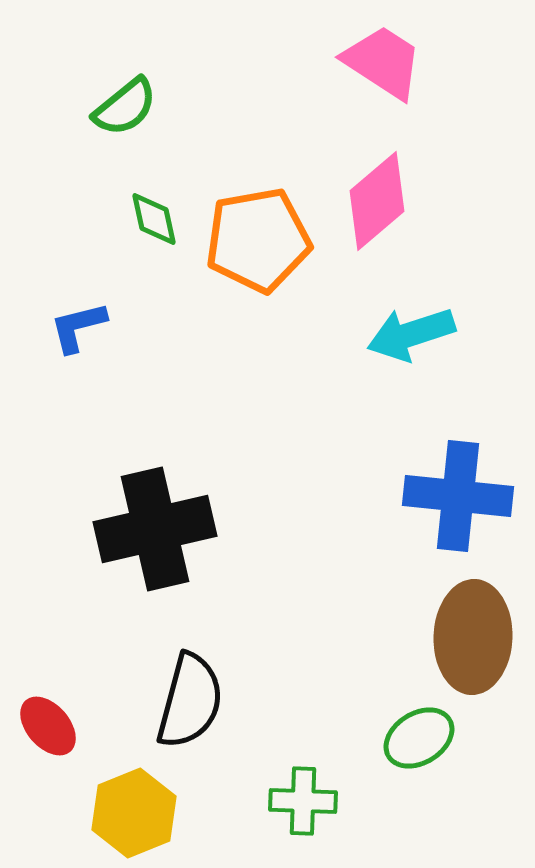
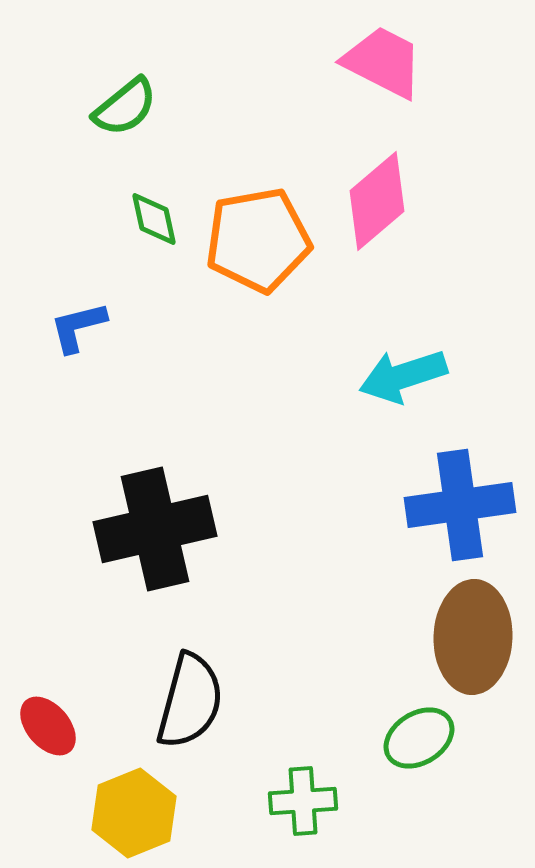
pink trapezoid: rotated 6 degrees counterclockwise
cyan arrow: moved 8 px left, 42 px down
blue cross: moved 2 px right, 9 px down; rotated 14 degrees counterclockwise
green cross: rotated 6 degrees counterclockwise
